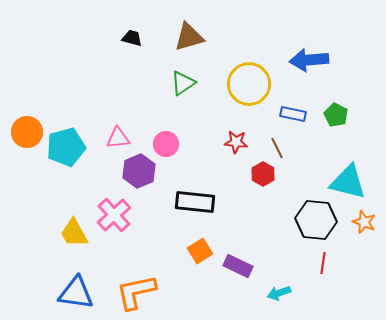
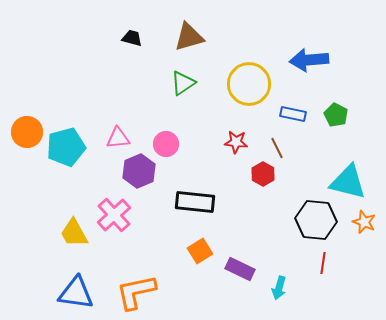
purple rectangle: moved 2 px right, 3 px down
cyan arrow: moved 5 px up; rotated 55 degrees counterclockwise
